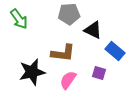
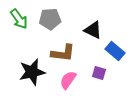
gray pentagon: moved 19 px left, 5 px down
